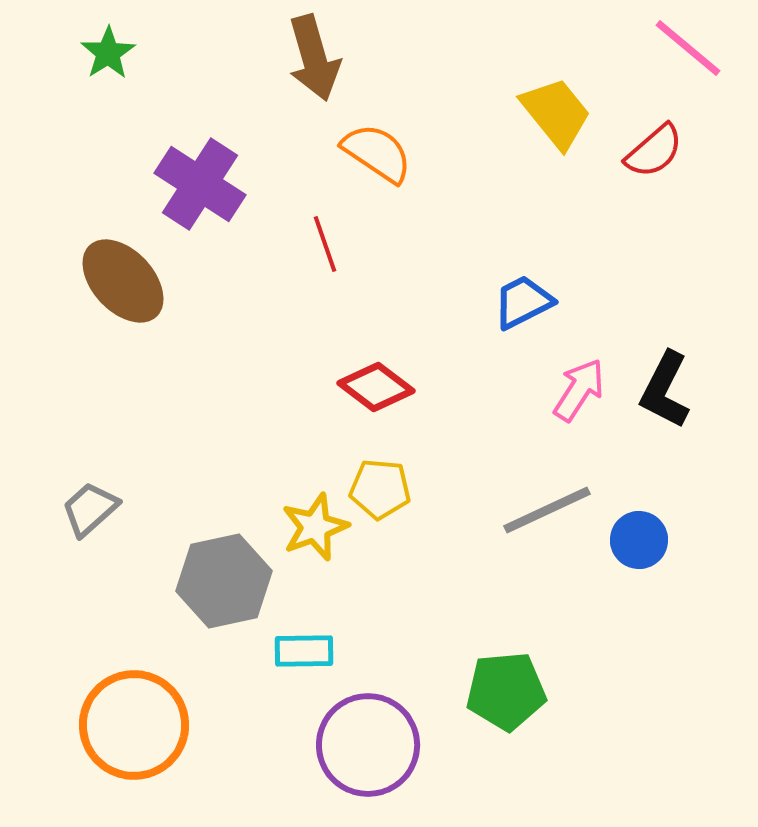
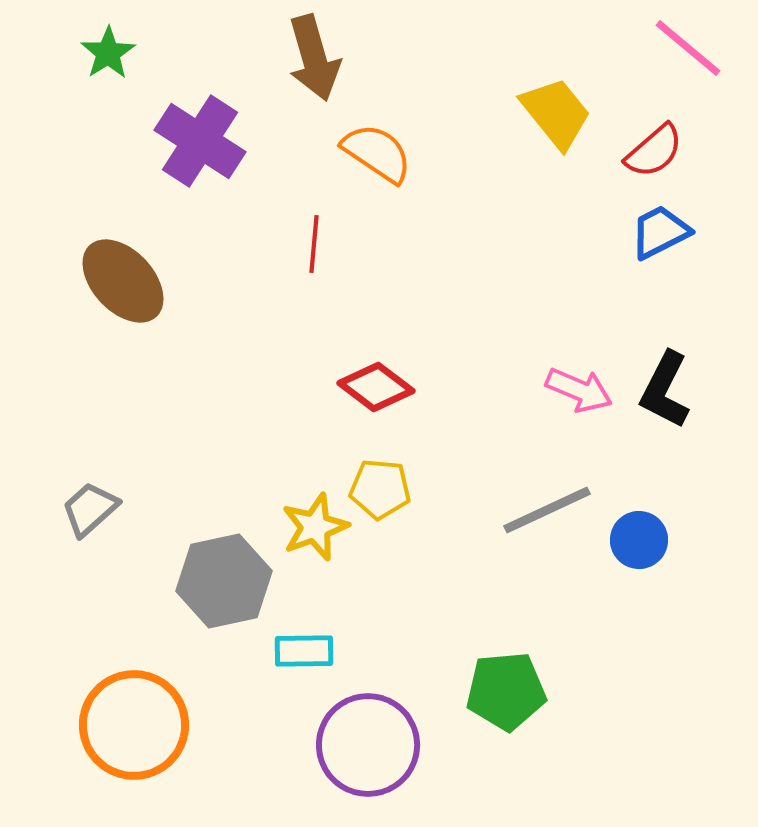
purple cross: moved 43 px up
red line: moved 11 px left; rotated 24 degrees clockwise
blue trapezoid: moved 137 px right, 70 px up
pink arrow: rotated 80 degrees clockwise
